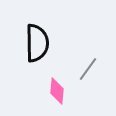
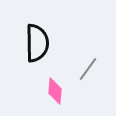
pink diamond: moved 2 px left
